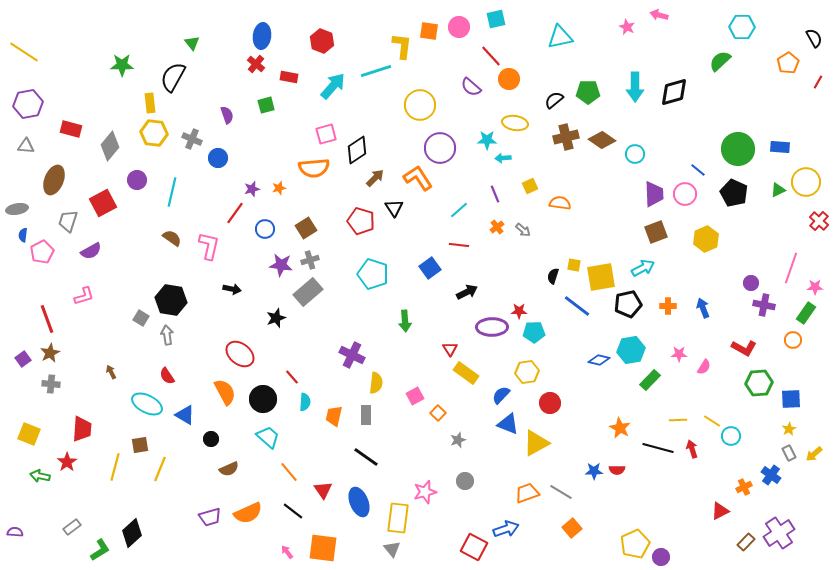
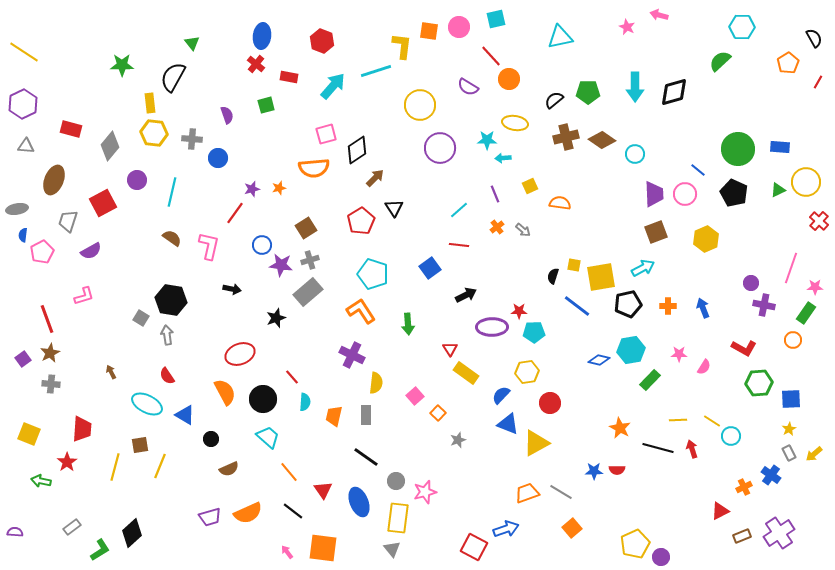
purple semicircle at (471, 87): moved 3 px left; rotated 10 degrees counterclockwise
purple hexagon at (28, 104): moved 5 px left; rotated 16 degrees counterclockwise
gray cross at (192, 139): rotated 18 degrees counterclockwise
orange L-shape at (418, 178): moved 57 px left, 133 px down
red pentagon at (361, 221): rotated 24 degrees clockwise
blue circle at (265, 229): moved 3 px left, 16 px down
black arrow at (467, 292): moved 1 px left, 3 px down
green arrow at (405, 321): moved 3 px right, 3 px down
red ellipse at (240, 354): rotated 60 degrees counterclockwise
pink square at (415, 396): rotated 12 degrees counterclockwise
yellow line at (160, 469): moved 3 px up
green arrow at (40, 476): moved 1 px right, 5 px down
gray circle at (465, 481): moved 69 px left
brown rectangle at (746, 542): moved 4 px left, 6 px up; rotated 24 degrees clockwise
